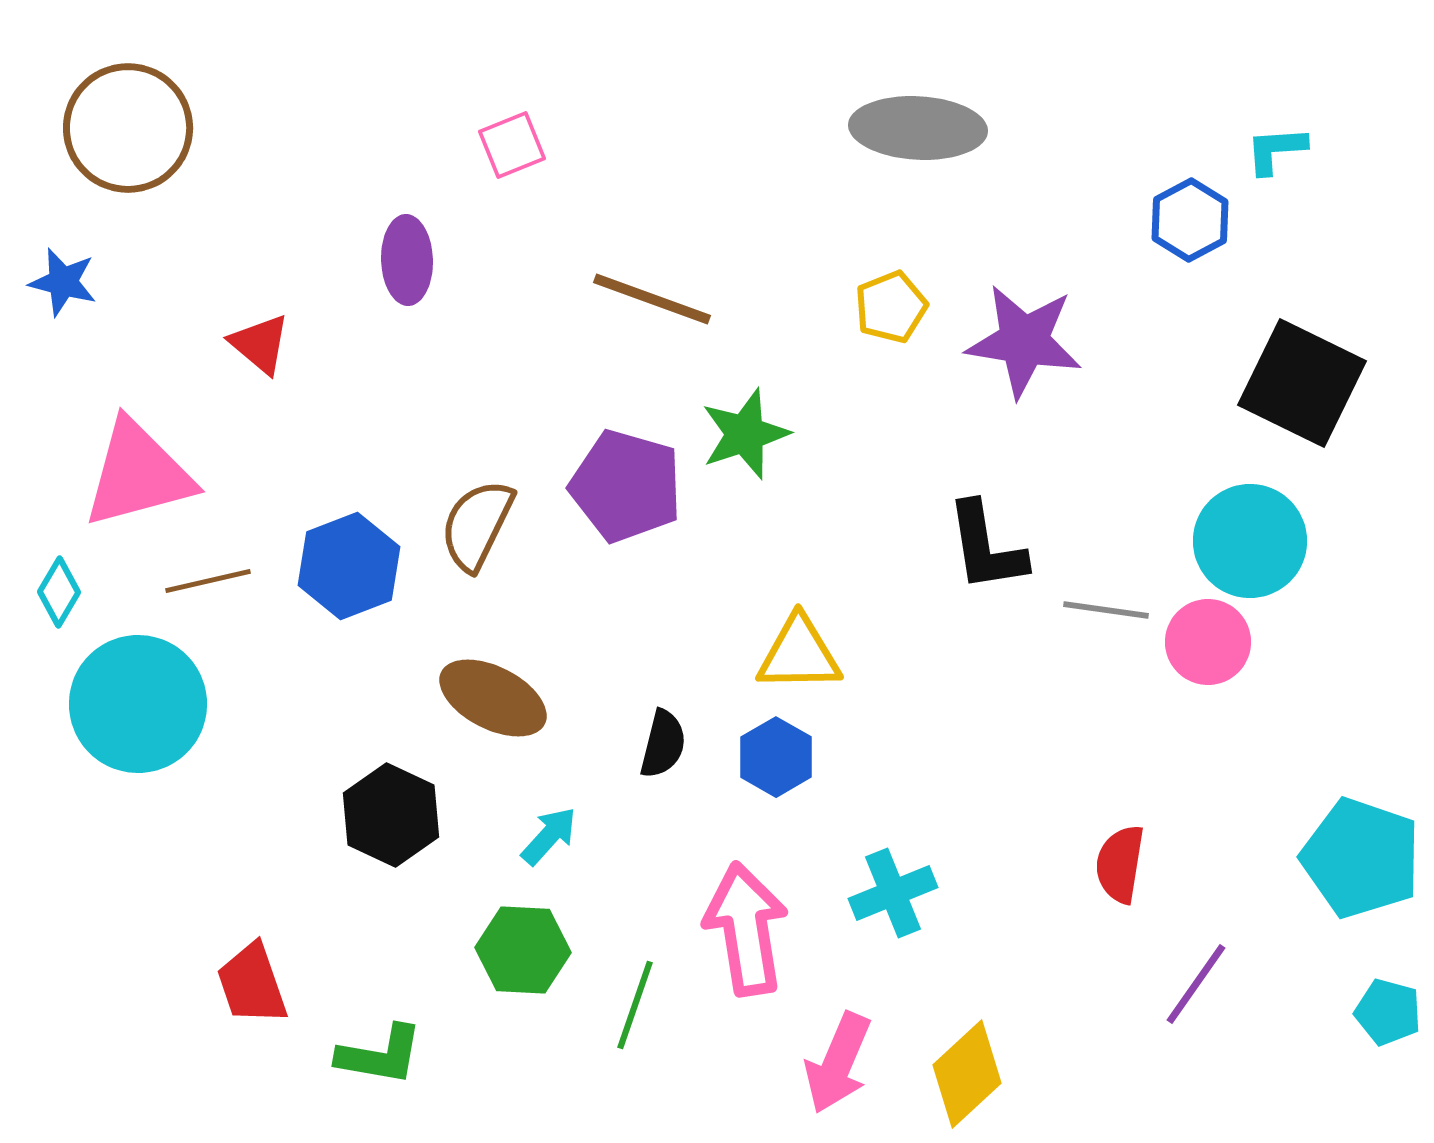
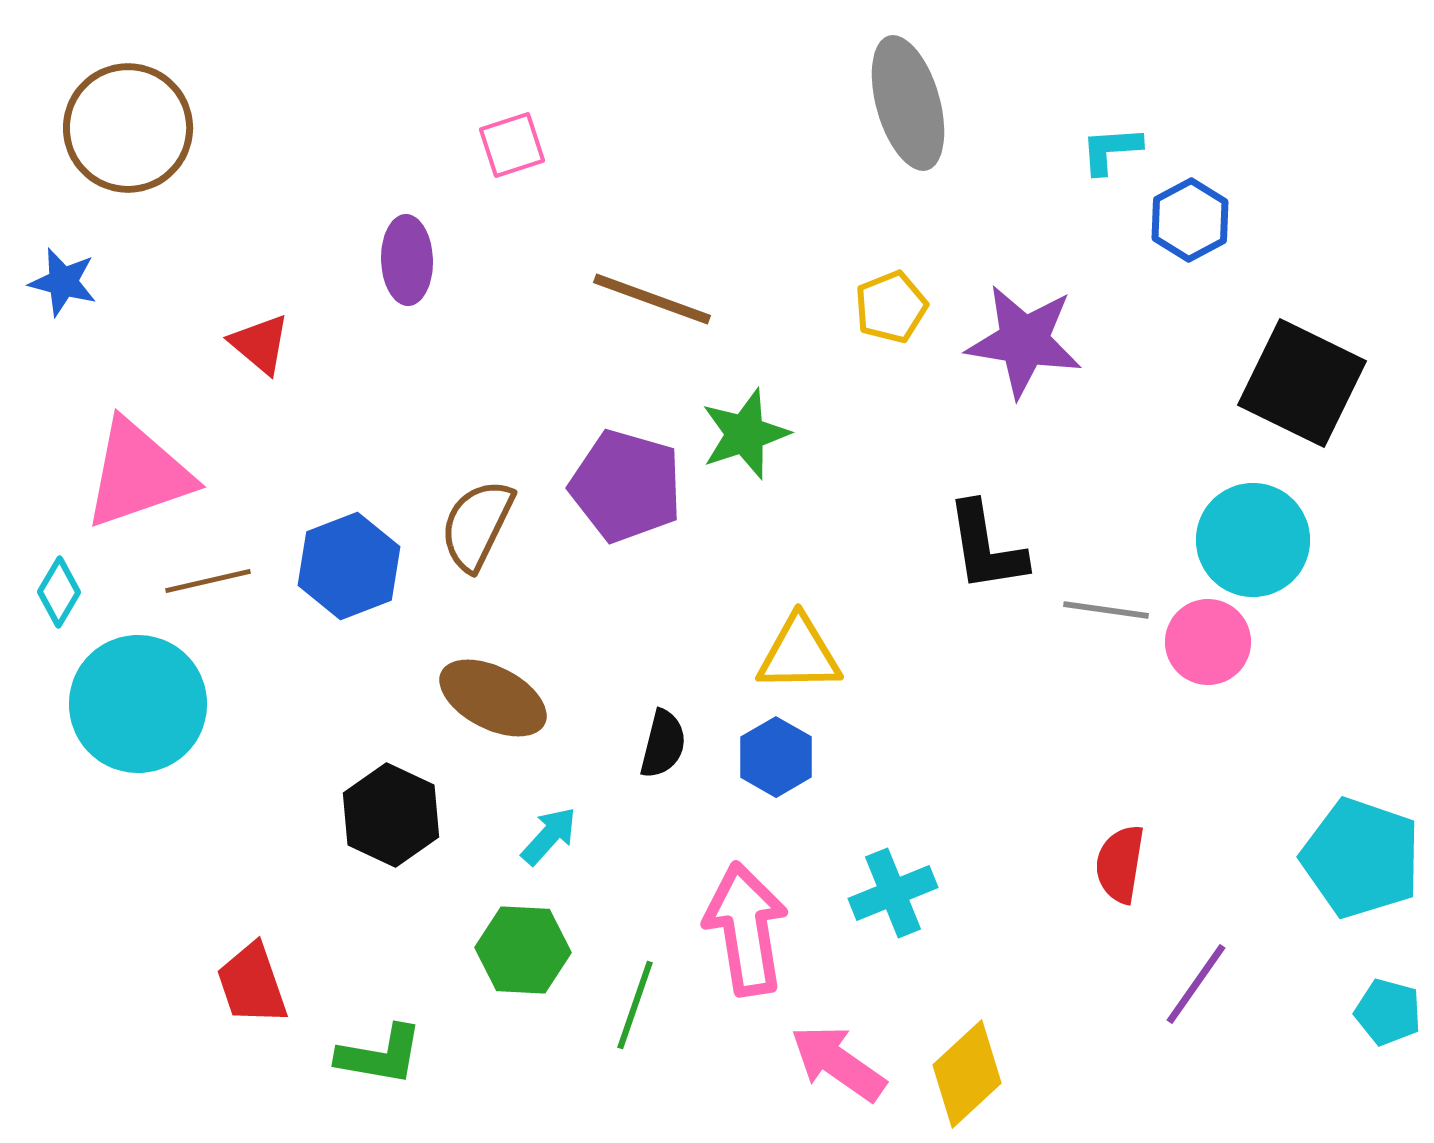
gray ellipse at (918, 128): moved 10 px left, 25 px up; rotated 71 degrees clockwise
pink square at (512, 145): rotated 4 degrees clockwise
cyan L-shape at (1276, 150): moved 165 px left
pink triangle at (138, 474): rotated 4 degrees counterclockwise
cyan circle at (1250, 541): moved 3 px right, 1 px up
pink arrow at (838, 1063): rotated 102 degrees clockwise
